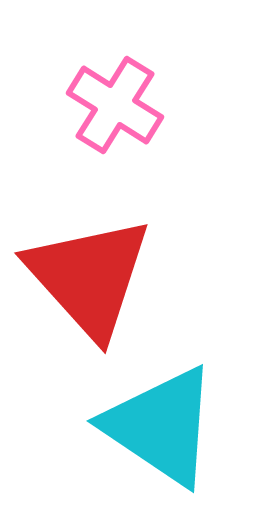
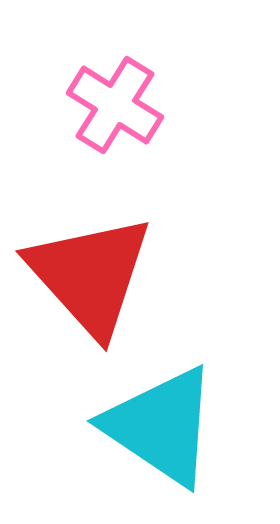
red triangle: moved 1 px right, 2 px up
